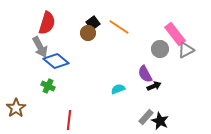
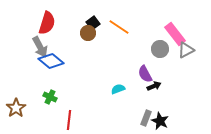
blue diamond: moved 5 px left
green cross: moved 2 px right, 11 px down
gray rectangle: moved 1 px down; rotated 21 degrees counterclockwise
